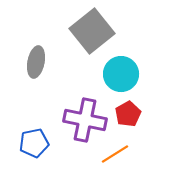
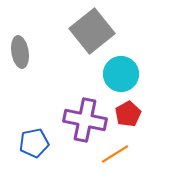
gray ellipse: moved 16 px left, 10 px up; rotated 20 degrees counterclockwise
